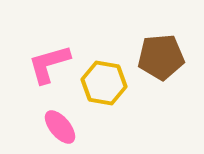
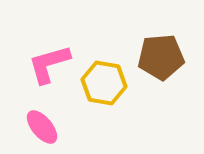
pink ellipse: moved 18 px left
